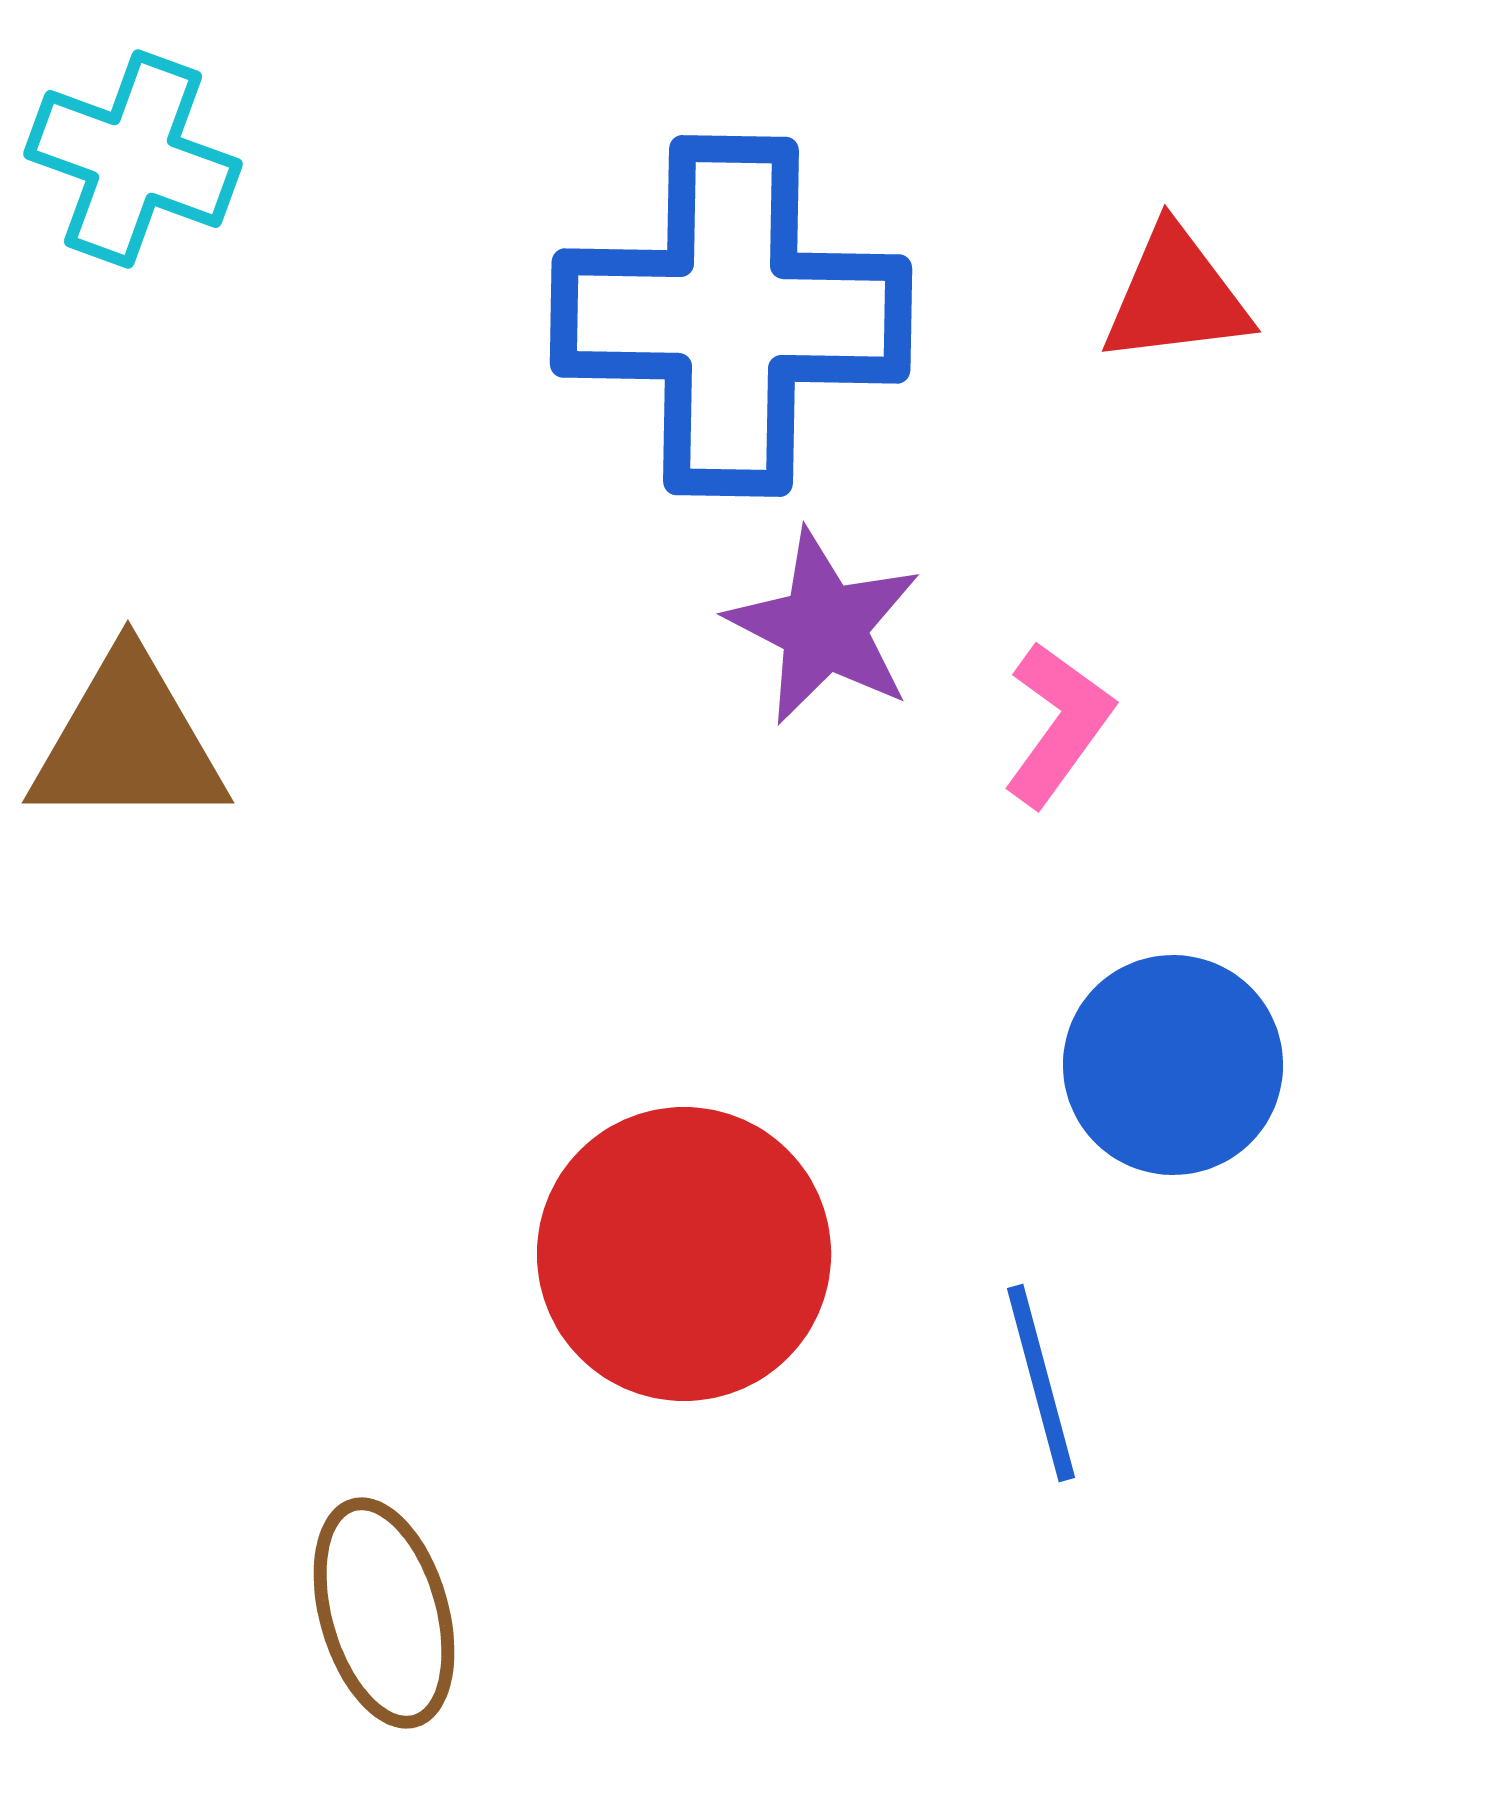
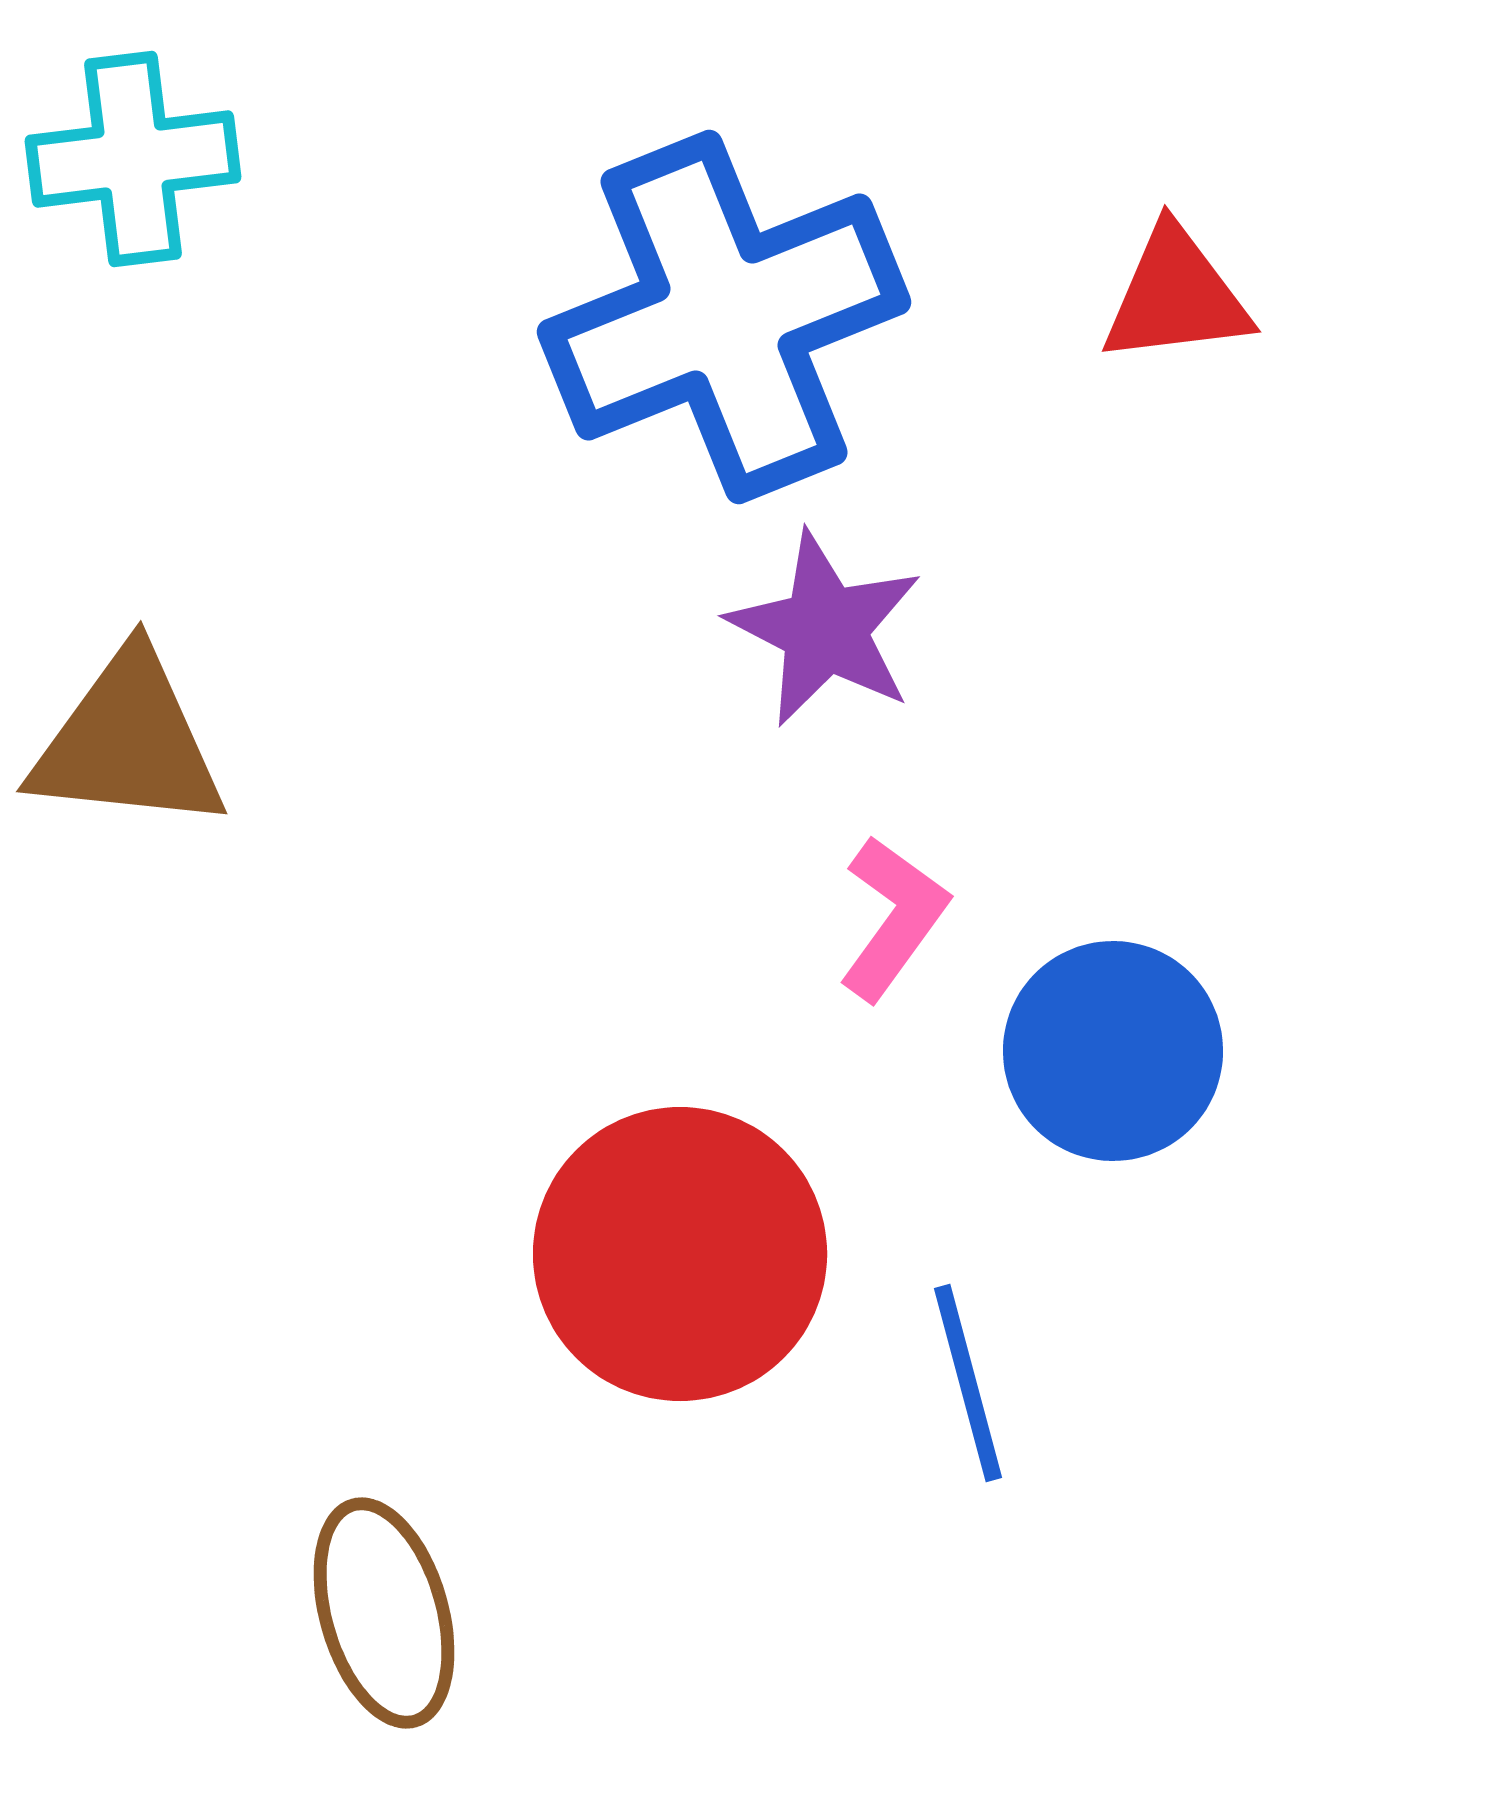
cyan cross: rotated 27 degrees counterclockwise
blue cross: moved 7 px left, 1 px down; rotated 23 degrees counterclockwise
purple star: moved 1 px right, 2 px down
pink L-shape: moved 165 px left, 194 px down
brown triangle: rotated 6 degrees clockwise
blue circle: moved 60 px left, 14 px up
red circle: moved 4 px left
blue line: moved 73 px left
